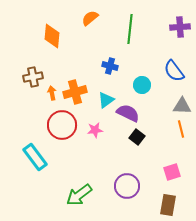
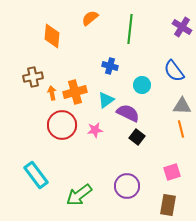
purple cross: moved 2 px right; rotated 36 degrees clockwise
cyan rectangle: moved 1 px right, 18 px down
